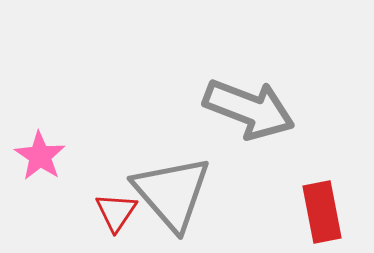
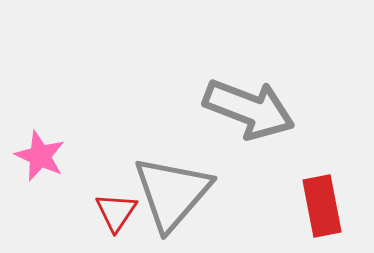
pink star: rotated 9 degrees counterclockwise
gray triangle: rotated 22 degrees clockwise
red rectangle: moved 6 px up
